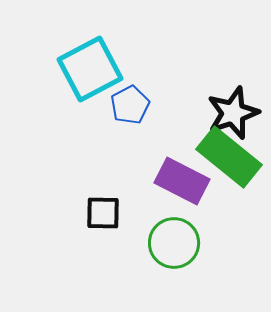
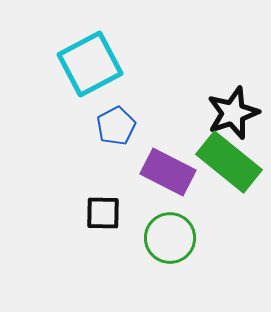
cyan square: moved 5 px up
blue pentagon: moved 14 px left, 21 px down
green rectangle: moved 5 px down
purple rectangle: moved 14 px left, 9 px up
green circle: moved 4 px left, 5 px up
